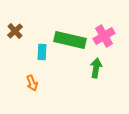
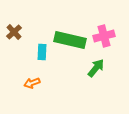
brown cross: moved 1 px left, 1 px down
pink cross: rotated 15 degrees clockwise
green arrow: rotated 30 degrees clockwise
orange arrow: rotated 91 degrees clockwise
